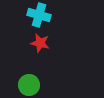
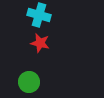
green circle: moved 3 px up
